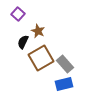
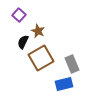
purple square: moved 1 px right, 1 px down
gray rectangle: moved 7 px right; rotated 18 degrees clockwise
